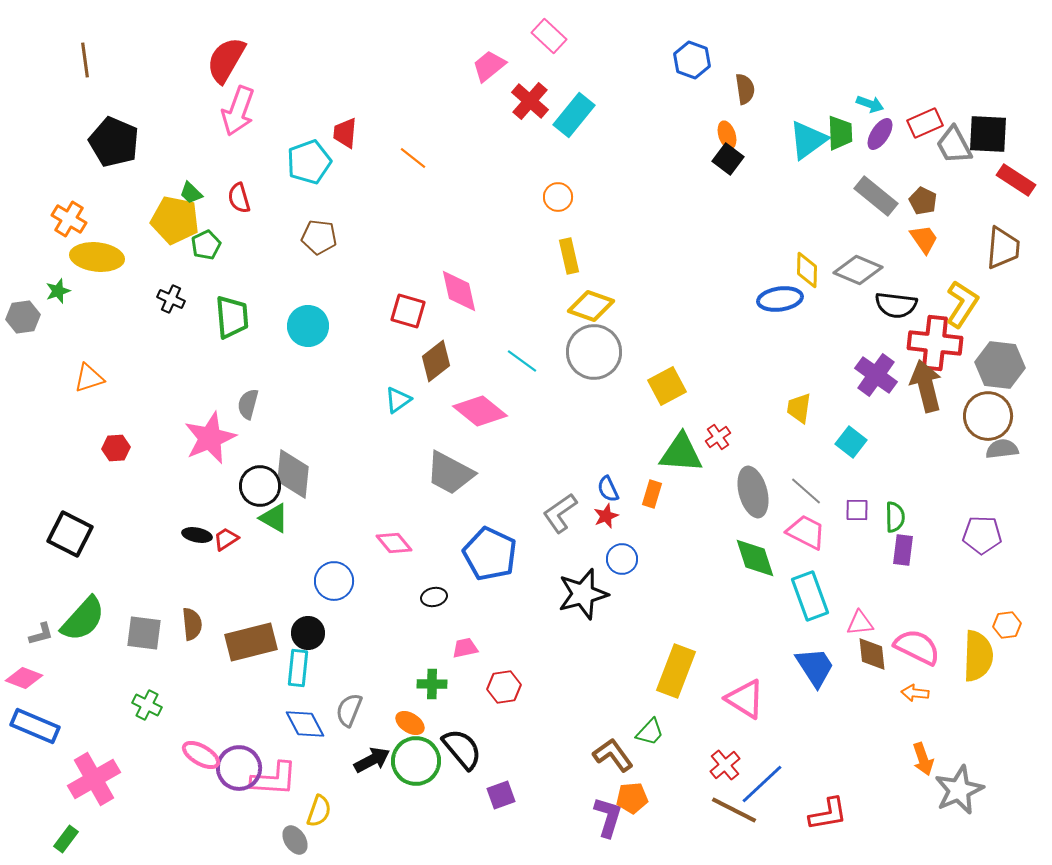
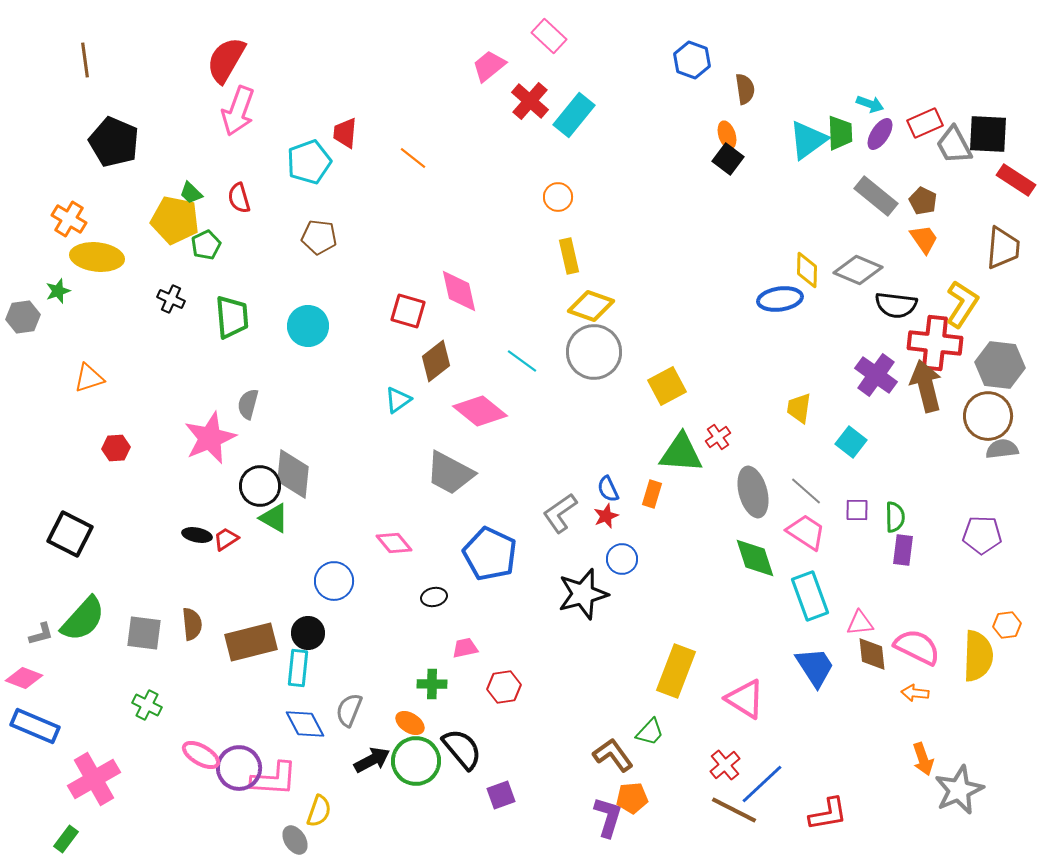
pink trapezoid at (806, 532): rotated 6 degrees clockwise
